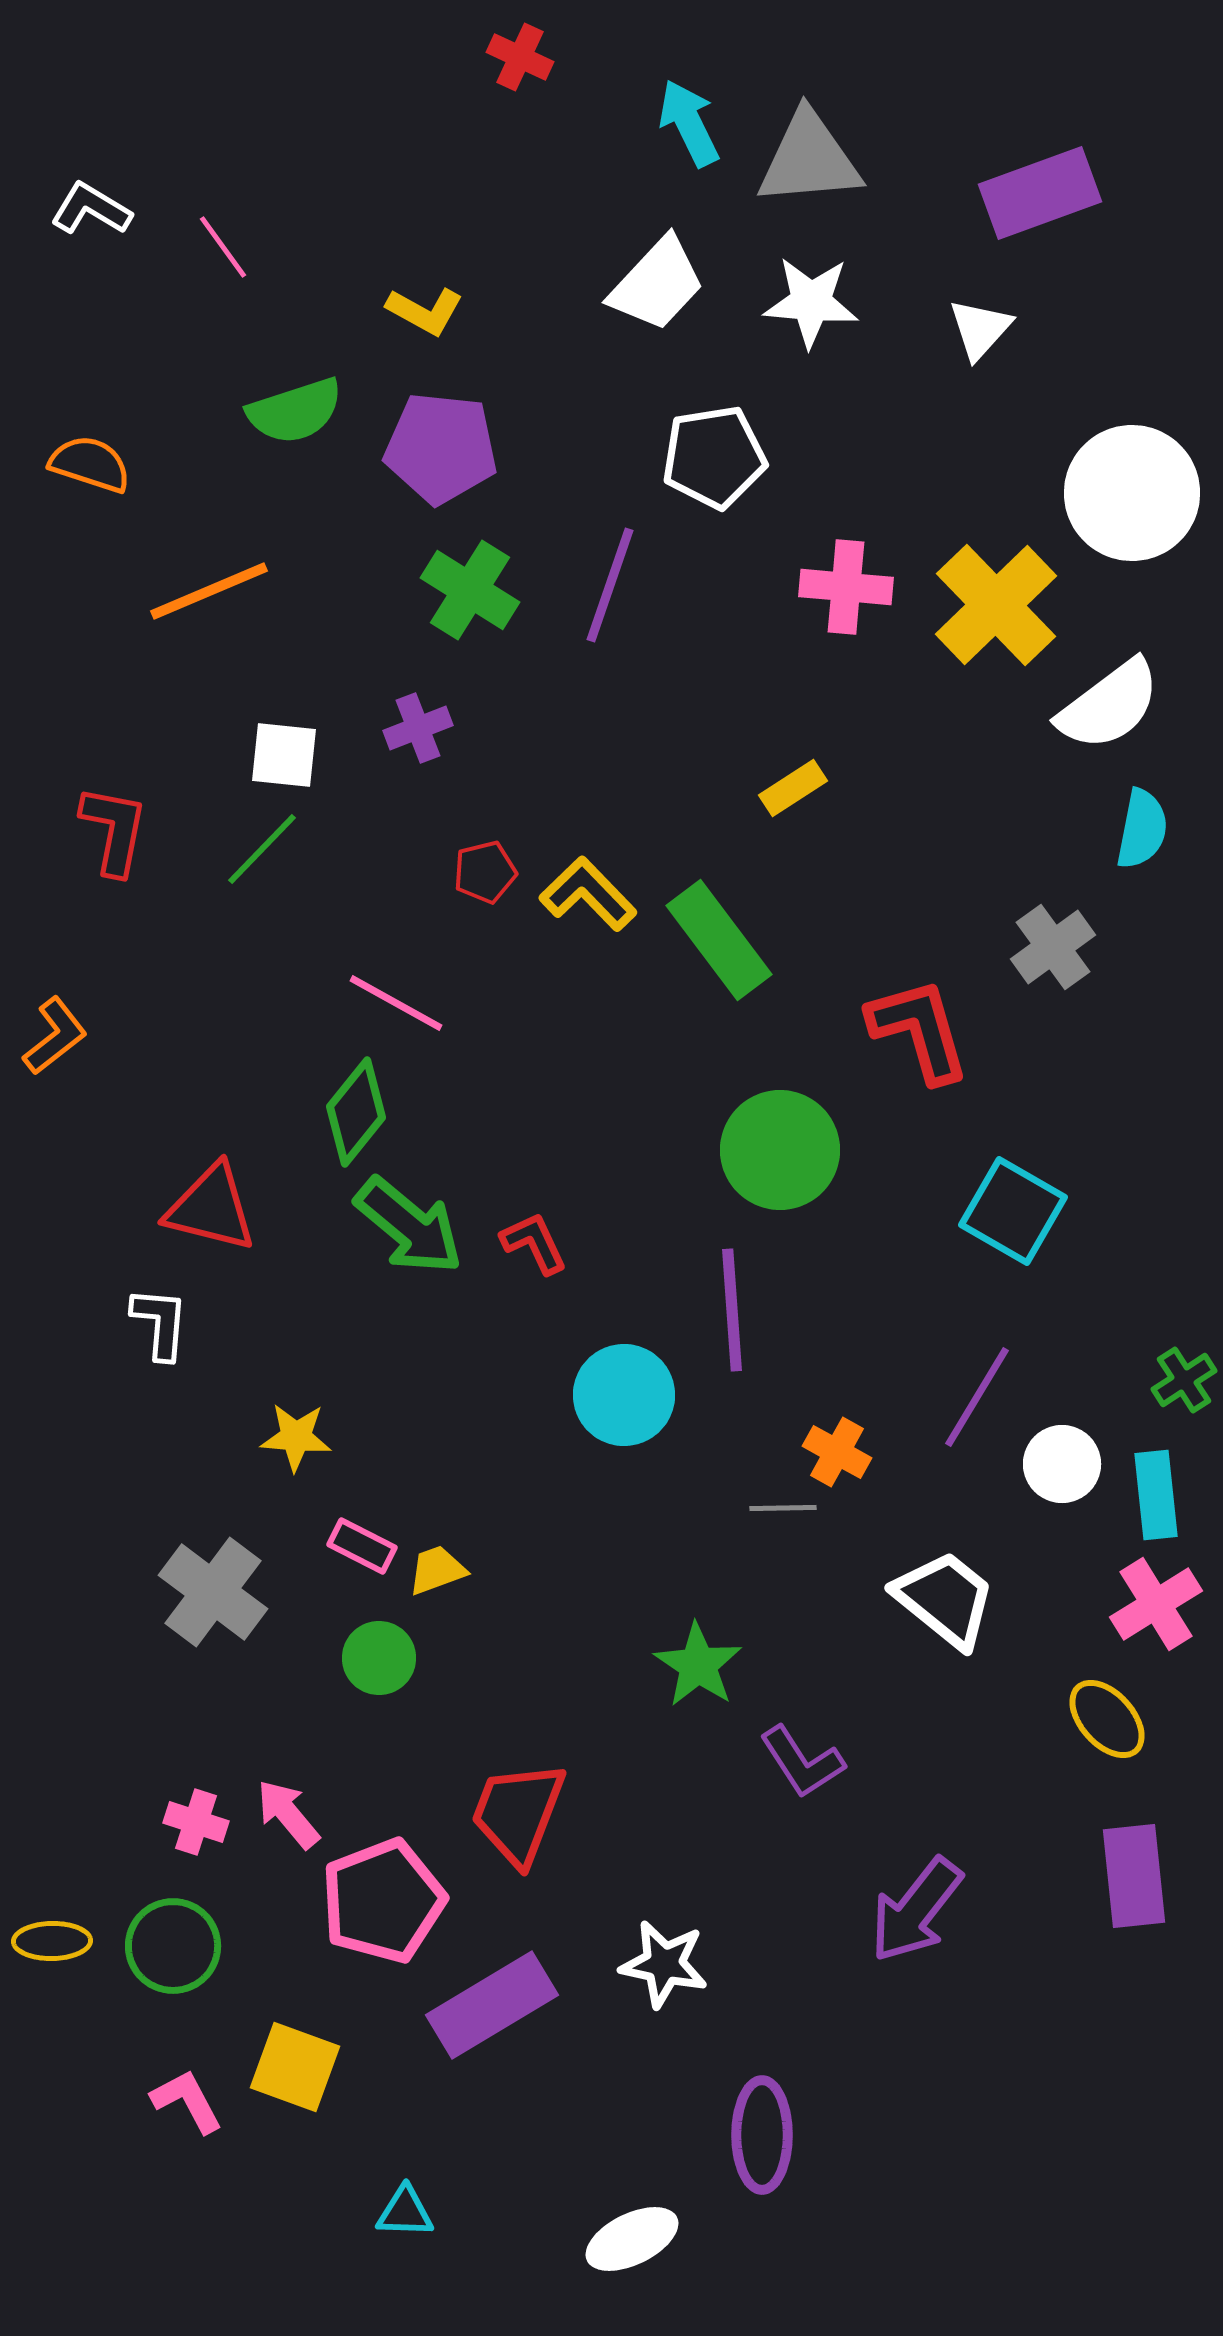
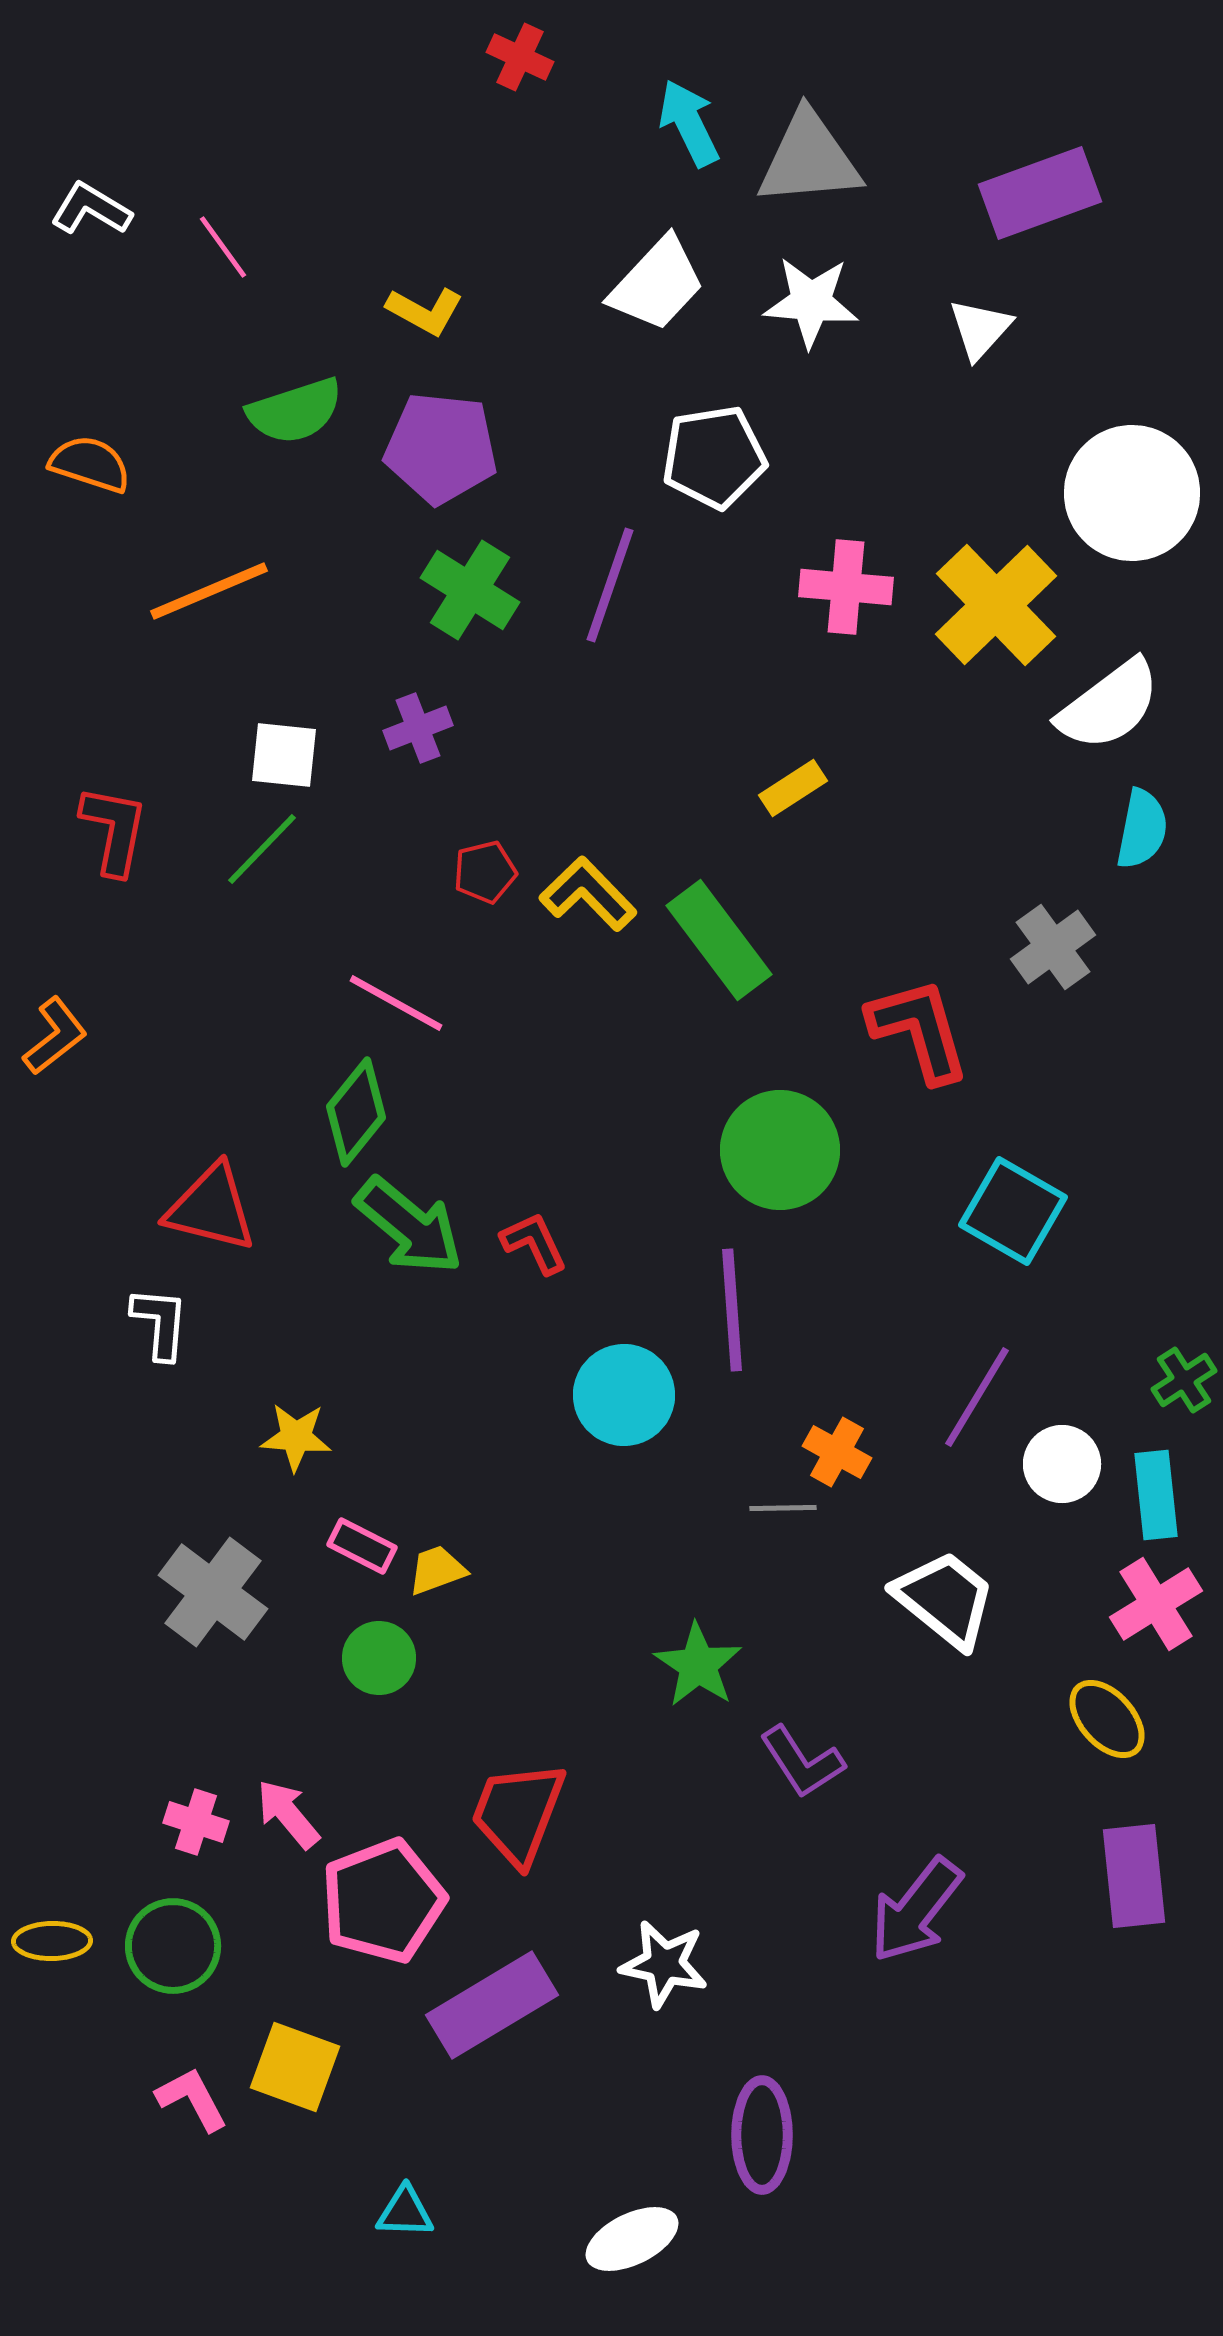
pink L-shape at (187, 2101): moved 5 px right, 2 px up
